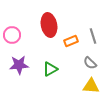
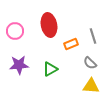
pink circle: moved 3 px right, 4 px up
orange rectangle: moved 3 px down
